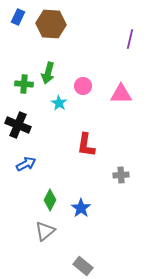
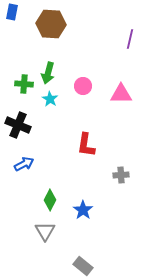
blue rectangle: moved 6 px left, 5 px up; rotated 14 degrees counterclockwise
cyan star: moved 9 px left, 4 px up
blue arrow: moved 2 px left
blue star: moved 2 px right, 2 px down
gray triangle: rotated 20 degrees counterclockwise
